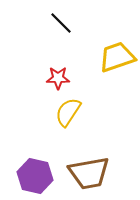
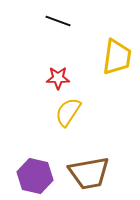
black line: moved 3 px left, 2 px up; rotated 25 degrees counterclockwise
yellow trapezoid: rotated 117 degrees clockwise
